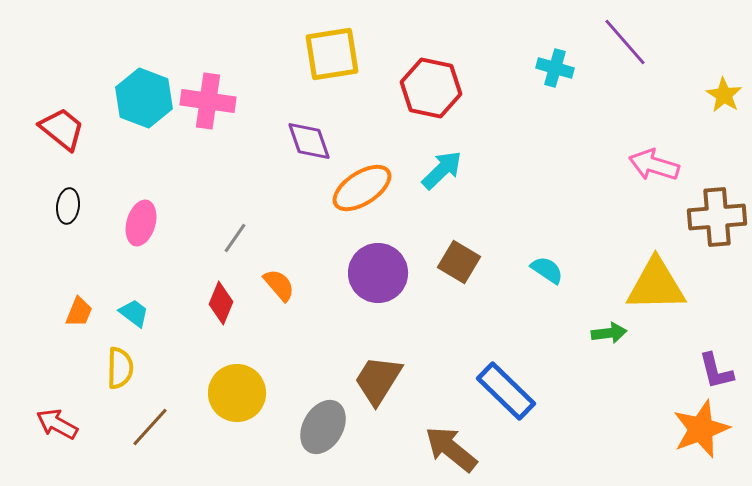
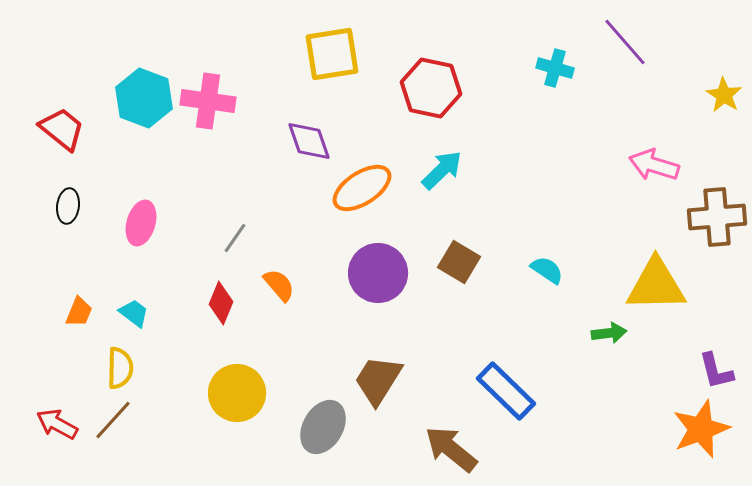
brown line: moved 37 px left, 7 px up
